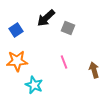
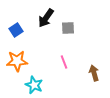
black arrow: rotated 12 degrees counterclockwise
gray square: rotated 24 degrees counterclockwise
brown arrow: moved 3 px down
